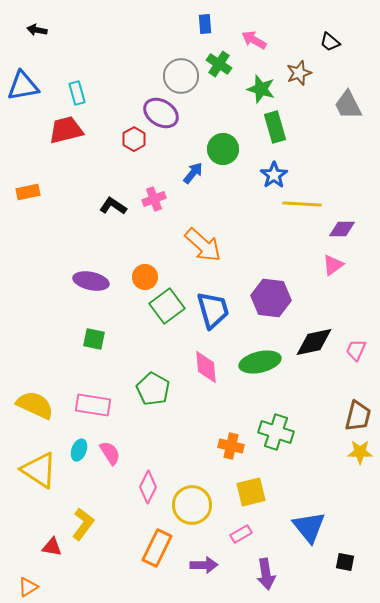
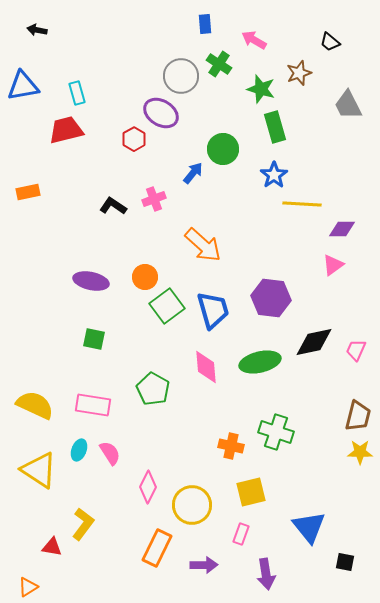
pink rectangle at (241, 534): rotated 40 degrees counterclockwise
